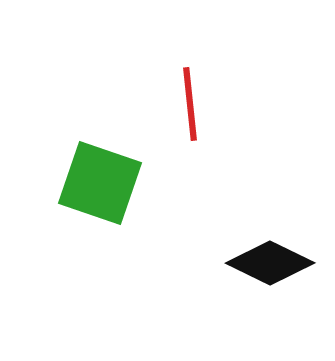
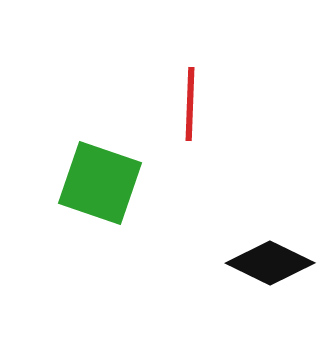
red line: rotated 8 degrees clockwise
